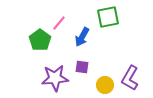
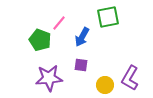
green pentagon: rotated 15 degrees counterclockwise
purple square: moved 1 px left, 2 px up
purple star: moved 6 px left
